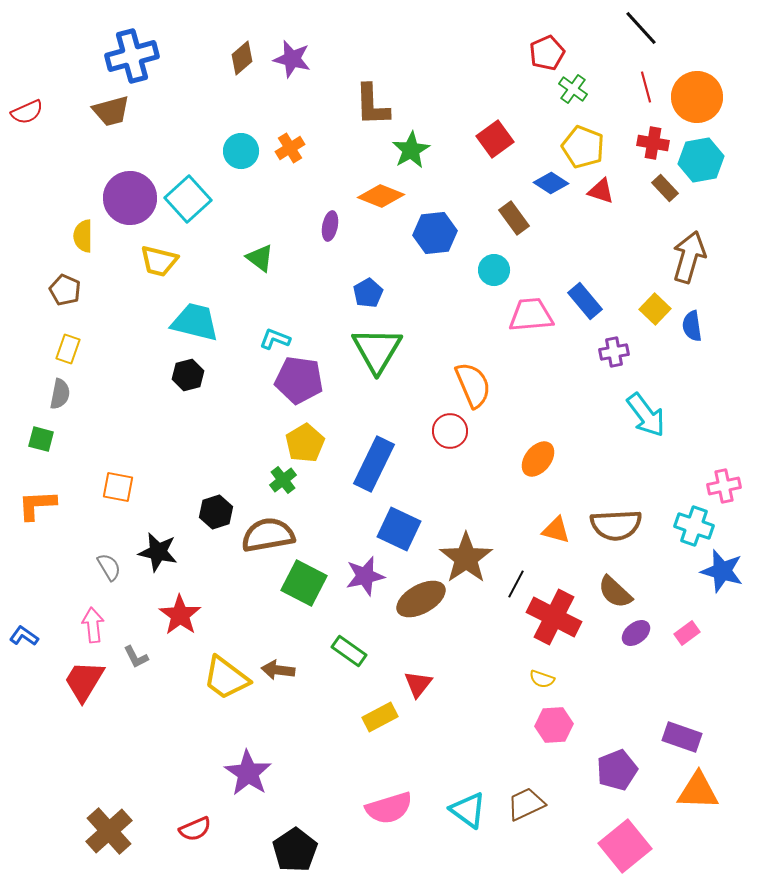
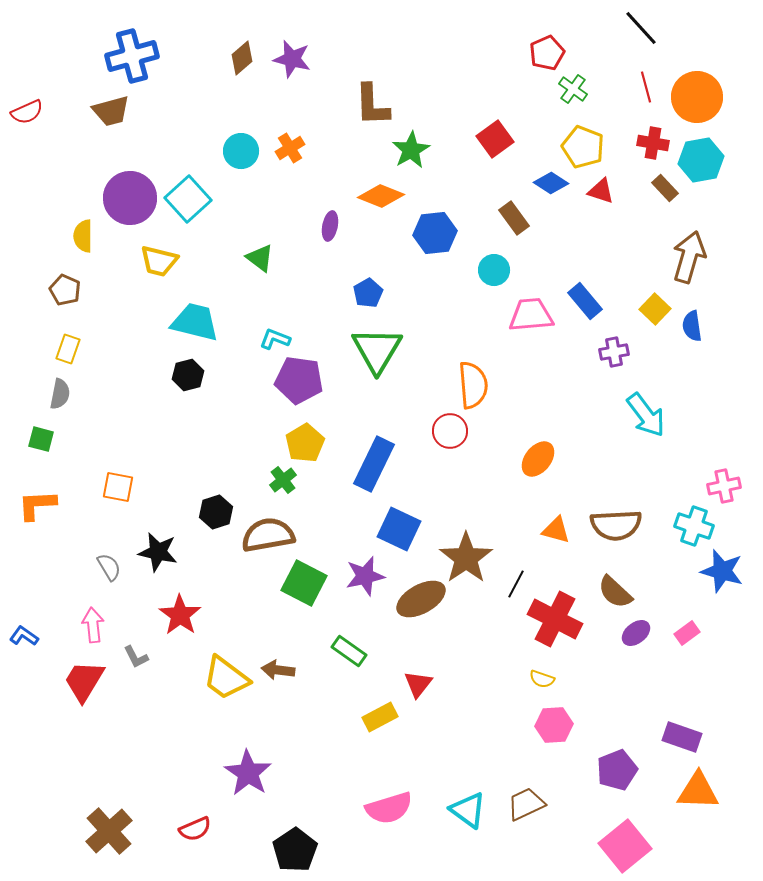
orange semicircle at (473, 385): rotated 18 degrees clockwise
red cross at (554, 617): moved 1 px right, 2 px down
